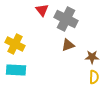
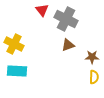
yellow cross: moved 1 px left
cyan rectangle: moved 1 px right, 1 px down
